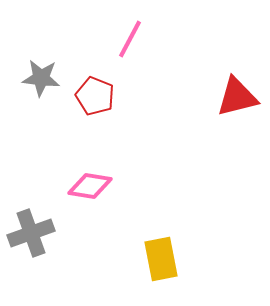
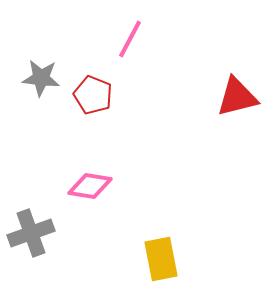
red pentagon: moved 2 px left, 1 px up
